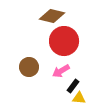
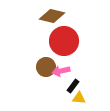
brown circle: moved 17 px right
pink arrow: rotated 18 degrees clockwise
